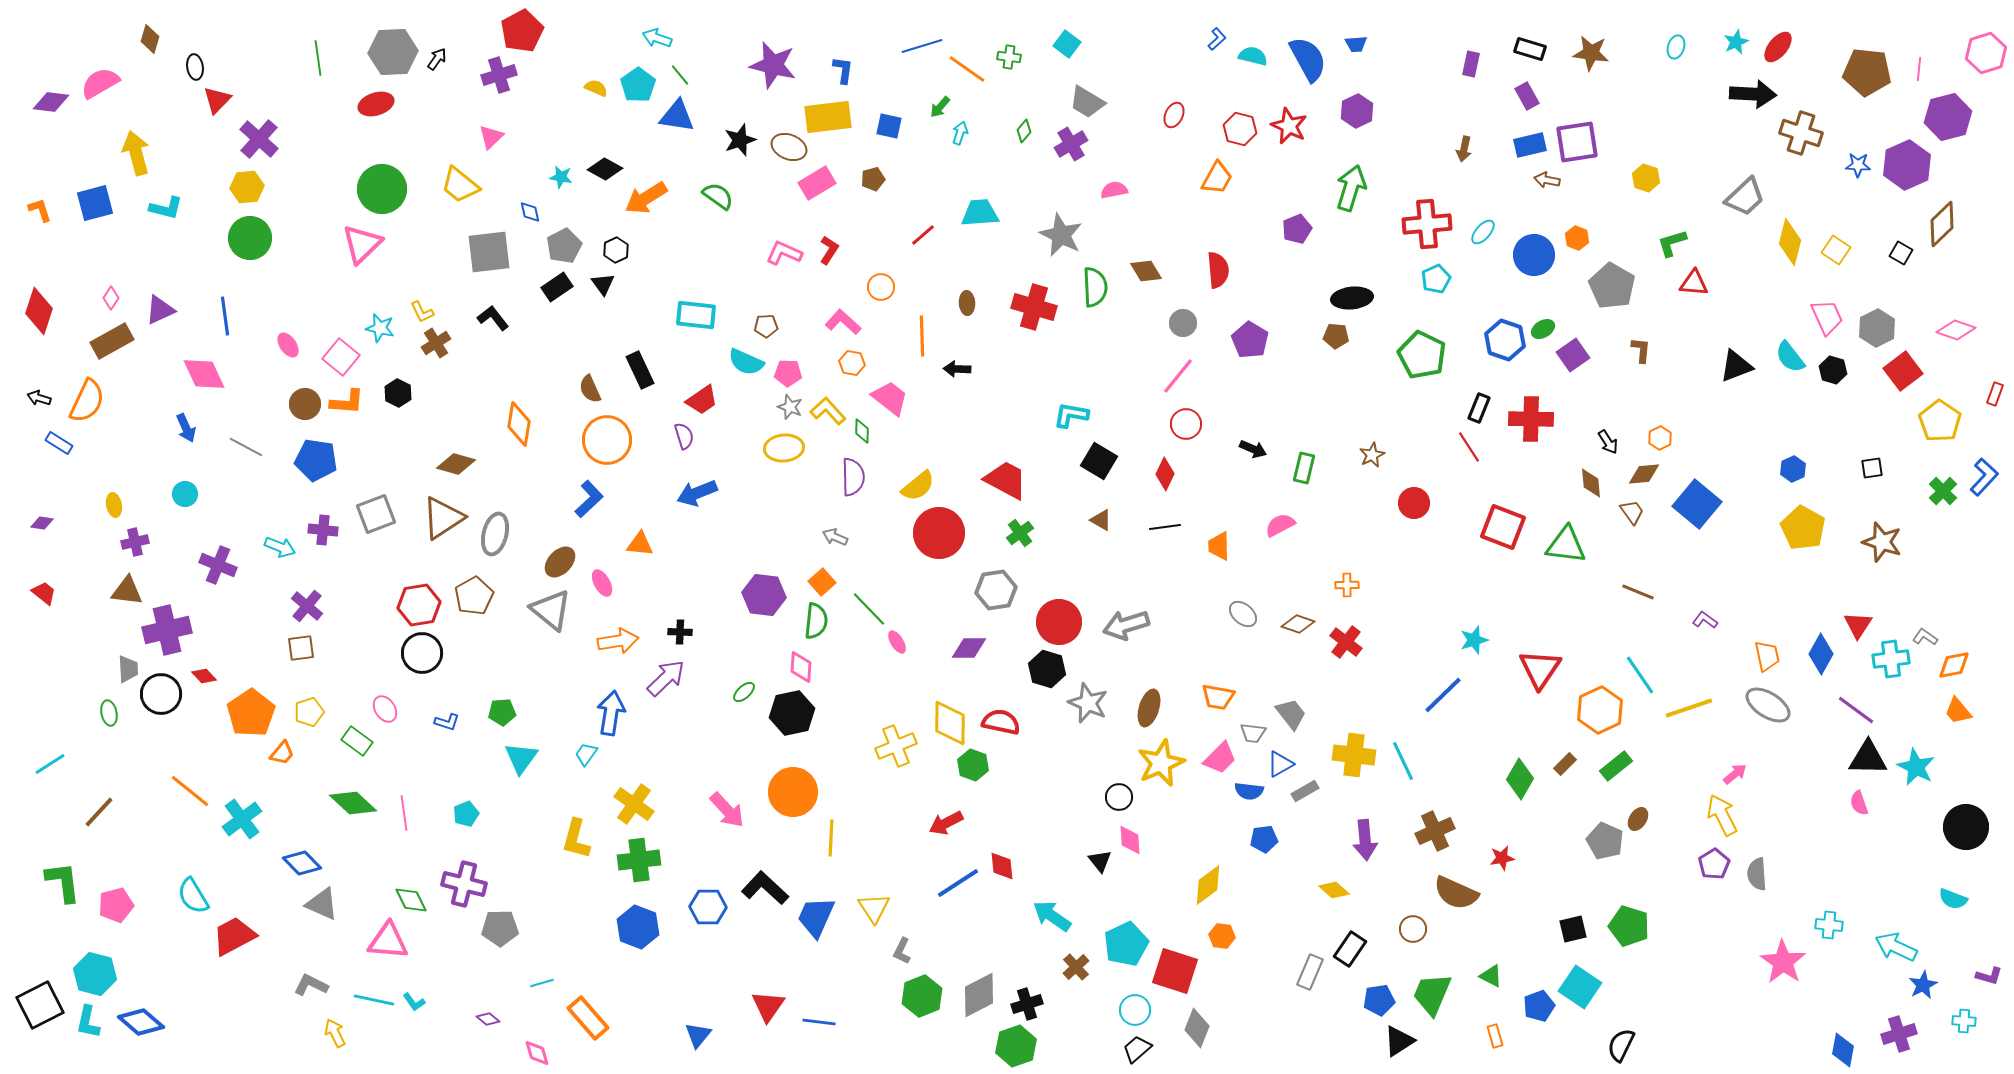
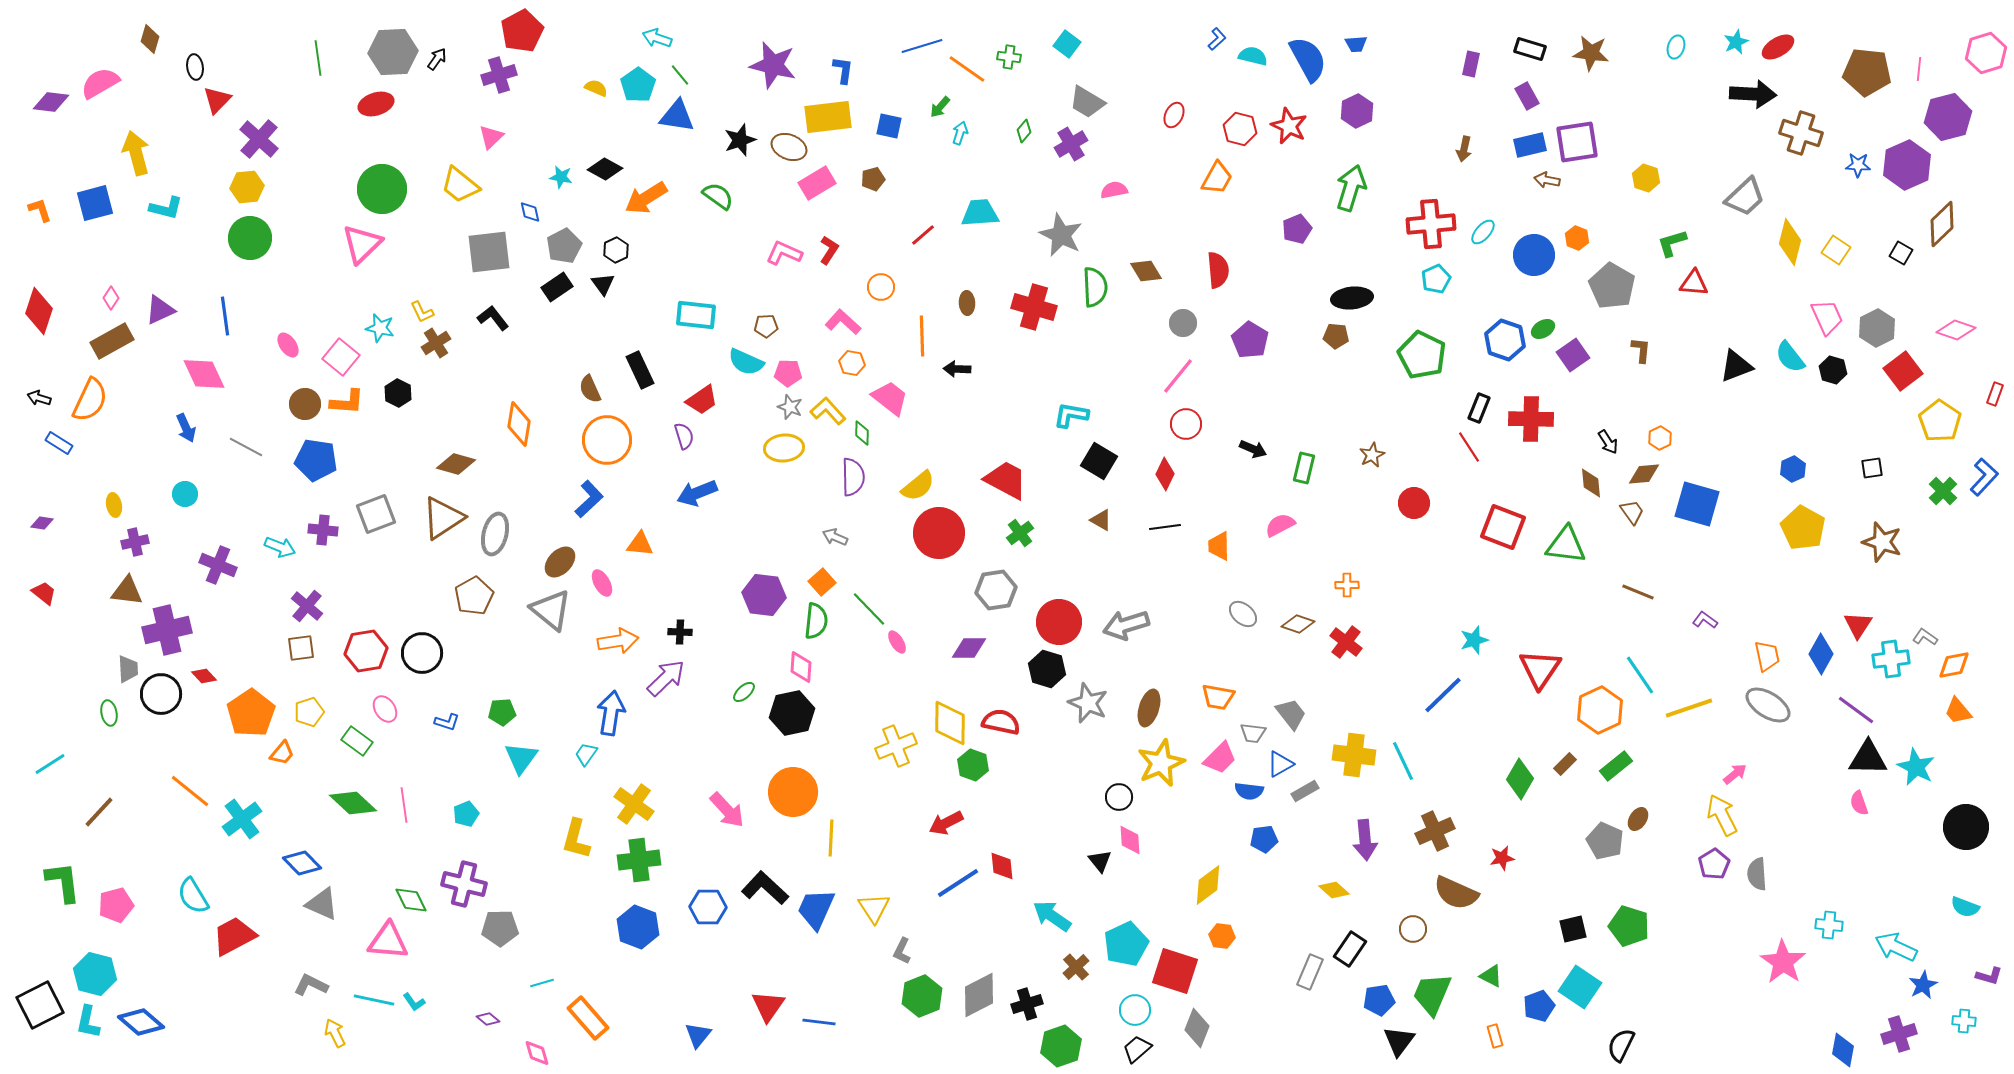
red ellipse at (1778, 47): rotated 20 degrees clockwise
red cross at (1427, 224): moved 4 px right
orange semicircle at (87, 401): moved 3 px right, 1 px up
green diamond at (862, 431): moved 2 px down
blue square at (1697, 504): rotated 24 degrees counterclockwise
red hexagon at (419, 605): moved 53 px left, 46 px down
pink line at (404, 813): moved 8 px up
cyan semicircle at (1953, 899): moved 12 px right, 8 px down
blue trapezoid at (816, 917): moved 8 px up
black triangle at (1399, 1041): rotated 20 degrees counterclockwise
green hexagon at (1016, 1046): moved 45 px right
